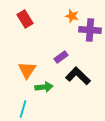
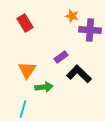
red rectangle: moved 4 px down
black L-shape: moved 1 px right, 2 px up
